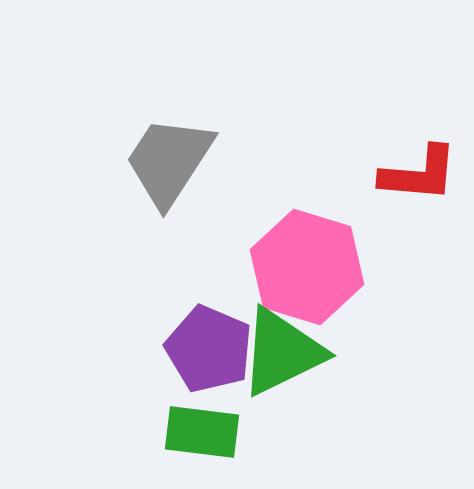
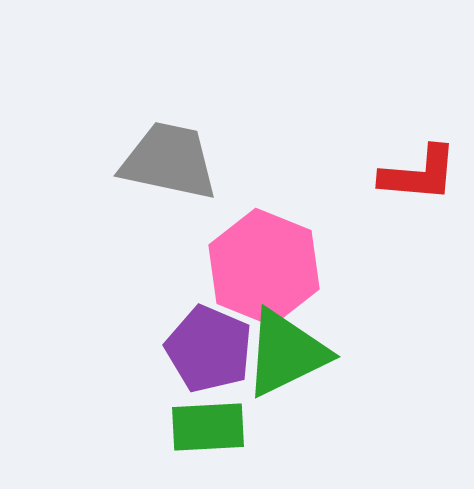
gray trapezoid: rotated 69 degrees clockwise
pink hexagon: moved 43 px left; rotated 5 degrees clockwise
green triangle: moved 4 px right, 1 px down
green rectangle: moved 6 px right, 5 px up; rotated 10 degrees counterclockwise
